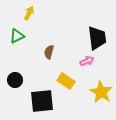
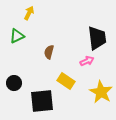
black circle: moved 1 px left, 3 px down
